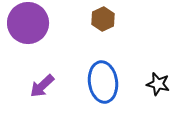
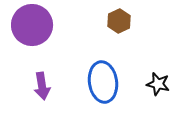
brown hexagon: moved 16 px right, 2 px down
purple circle: moved 4 px right, 2 px down
purple arrow: rotated 56 degrees counterclockwise
